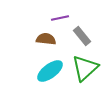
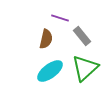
purple line: rotated 30 degrees clockwise
brown semicircle: rotated 96 degrees clockwise
